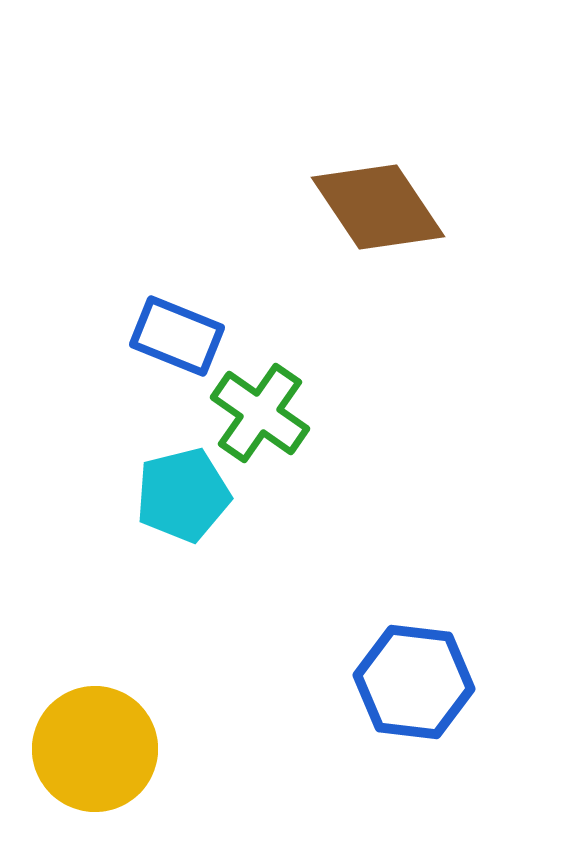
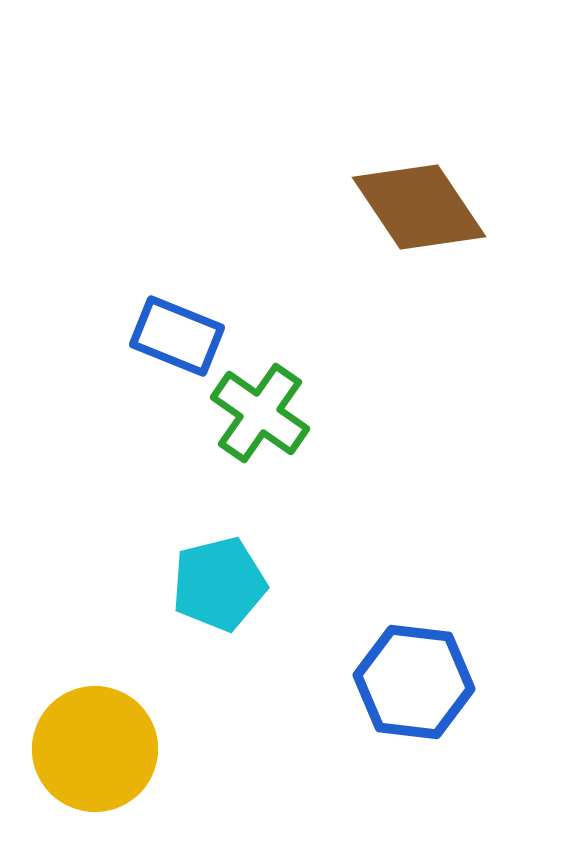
brown diamond: moved 41 px right
cyan pentagon: moved 36 px right, 89 px down
